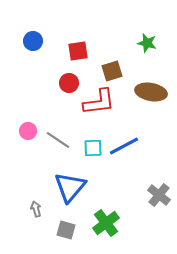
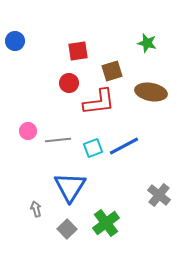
blue circle: moved 18 px left
gray line: rotated 40 degrees counterclockwise
cyan square: rotated 18 degrees counterclockwise
blue triangle: rotated 8 degrees counterclockwise
gray square: moved 1 px right, 1 px up; rotated 30 degrees clockwise
